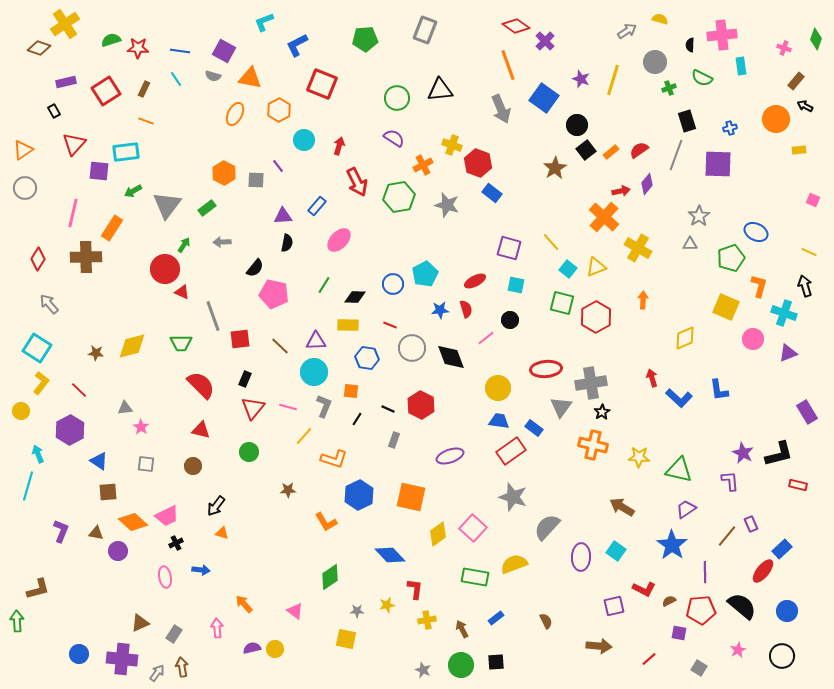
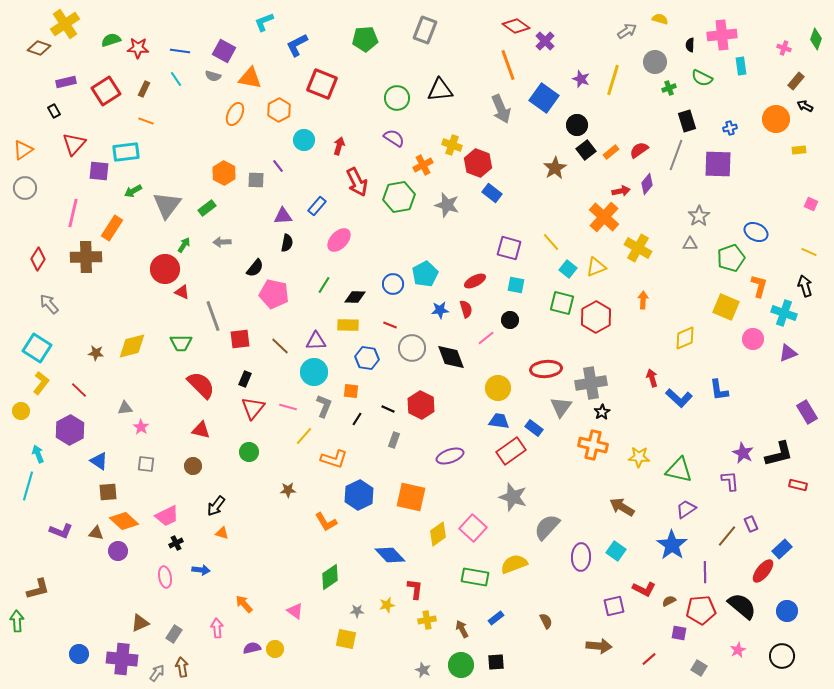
pink square at (813, 200): moved 2 px left, 4 px down
orange diamond at (133, 522): moved 9 px left, 1 px up
purple L-shape at (61, 531): rotated 90 degrees clockwise
